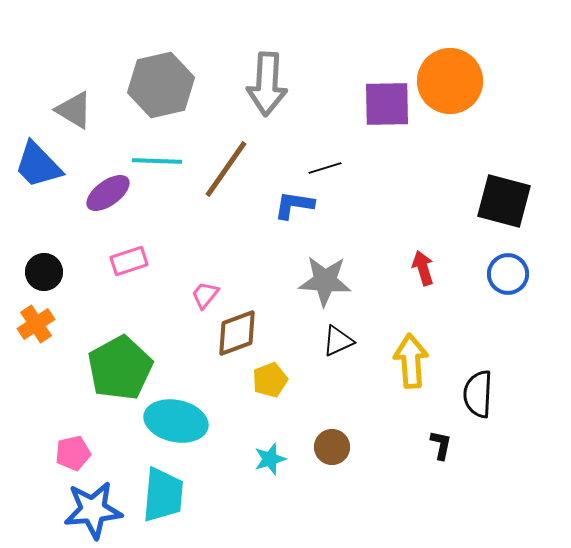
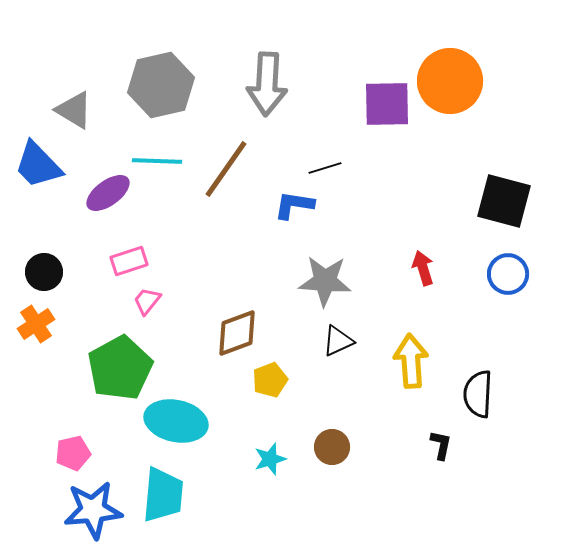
pink trapezoid: moved 58 px left, 6 px down
